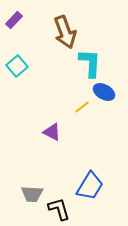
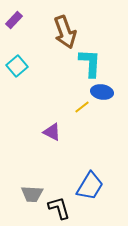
blue ellipse: moved 2 px left; rotated 20 degrees counterclockwise
black L-shape: moved 1 px up
